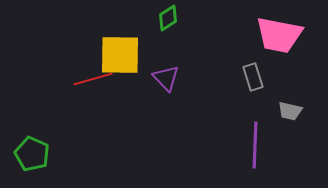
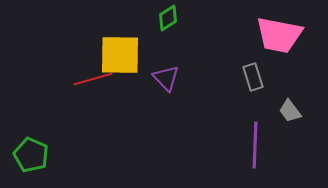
gray trapezoid: rotated 40 degrees clockwise
green pentagon: moved 1 px left, 1 px down
